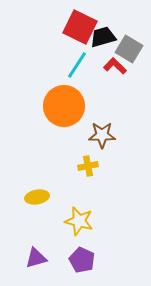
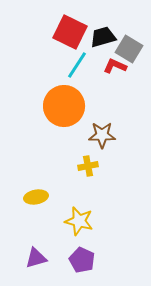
red square: moved 10 px left, 5 px down
red L-shape: rotated 20 degrees counterclockwise
yellow ellipse: moved 1 px left
